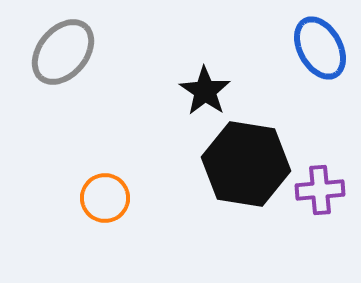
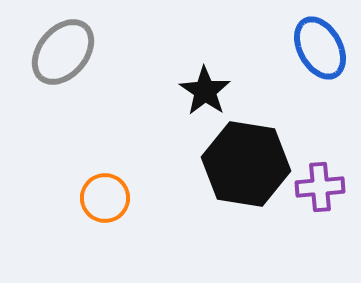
purple cross: moved 3 px up
